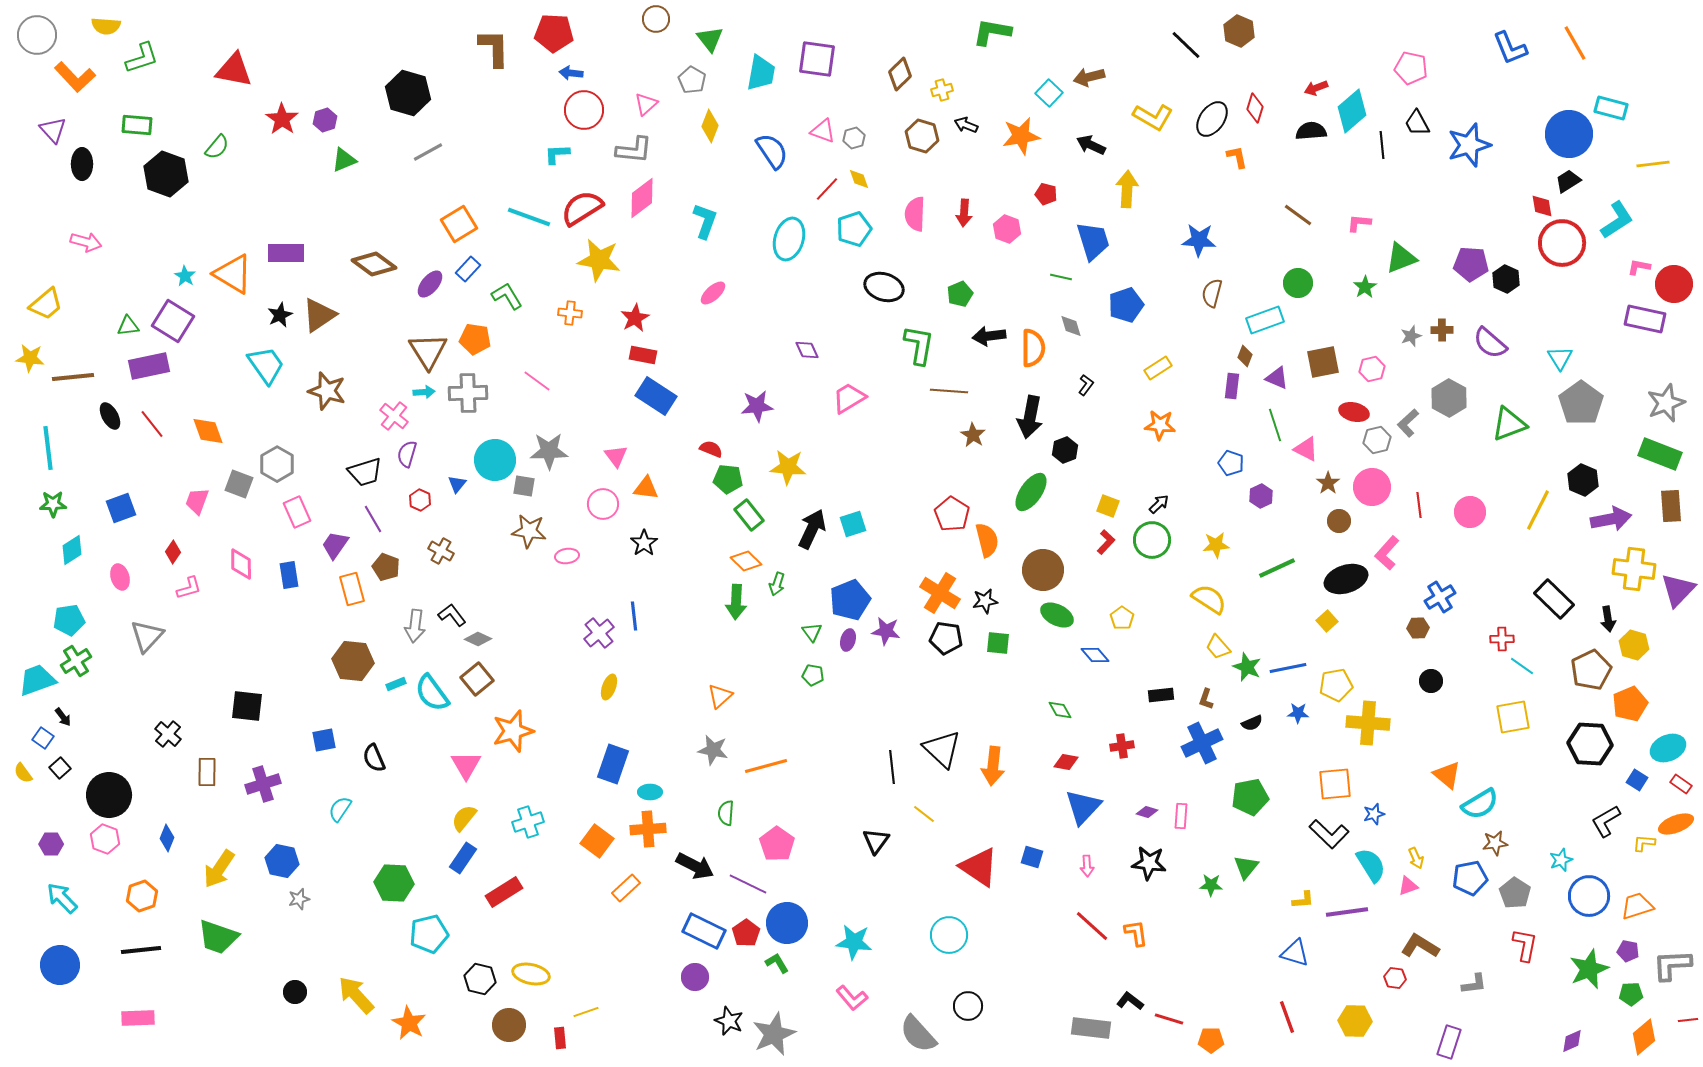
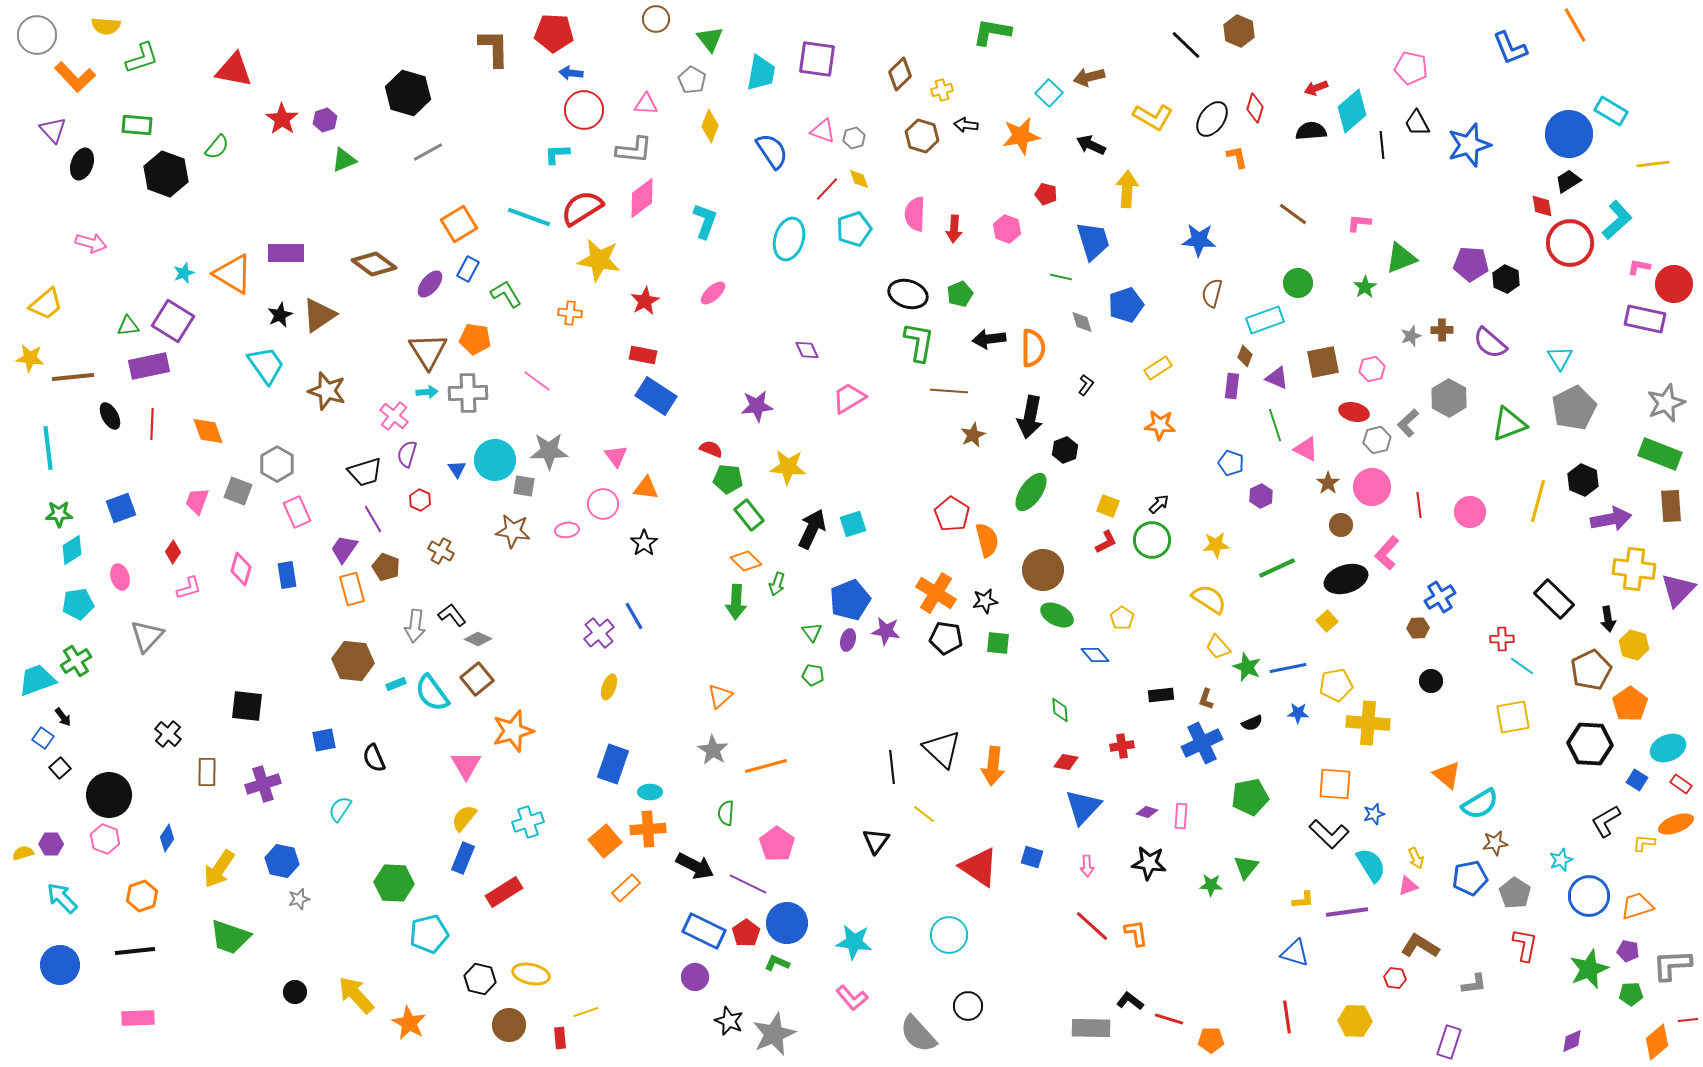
orange line at (1575, 43): moved 18 px up
pink triangle at (646, 104): rotated 45 degrees clockwise
cyan rectangle at (1611, 108): moved 3 px down; rotated 16 degrees clockwise
black arrow at (966, 125): rotated 15 degrees counterclockwise
black ellipse at (82, 164): rotated 20 degrees clockwise
red arrow at (964, 213): moved 10 px left, 16 px down
brown line at (1298, 215): moved 5 px left, 1 px up
cyan L-shape at (1617, 220): rotated 9 degrees counterclockwise
pink arrow at (86, 242): moved 5 px right, 1 px down
red circle at (1562, 243): moved 8 px right
blue rectangle at (468, 269): rotated 15 degrees counterclockwise
cyan star at (185, 276): moved 1 px left, 3 px up; rotated 20 degrees clockwise
black ellipse at (884, 287): moved 24 px right, 7 px down
green L-shape at (507, 296): moved 1 px left, 2 px up
red star at (635, 318): moved 10 px right, 17 px up
gray diamond at (1071, 326): moved 11 px right, 4 px up
black arrow at (989, 336): moved 3 px down
green L-shape at (919, 345): moved 3 px up
cyan arrow at (424, 392): moved 3 px right
gray pentagon at (1581, 403): moved 7 px left, 5 px down; rotated 9 degrees clockwise
red line at (152, 424): rotated 40 degrees clockwise
brown star at (973, 435): rotated 15 degrees clockwise
gray square at (239, 484): moved 1 px left, 7 px down
blue triangle at (457, 484): moved 15 px up; rotated 12 degrees counterclockwise
green star at (53, 504): moved 6 px right, 10 px down
yellow line at (1538, 510): moved 9 px up; rotated 12 degrees counterclockwise
brown circle at (1339, 521): moved 2 px right, 4 px down
brown star at (529, 531): moved 16 px left
red L-shape at (1106, 542): rotated 20 degrees clockwise
purple trapezoid at (335, 545): moved 9 px right, 4 px down
pink ellipse at (567, 556): moved 26 px up
pink diamond at (241, 564): moved 5 px down; rotated 16 degrees clockwise
blue rectangle at (289, 575): moved 2 px left
orange cross at (940, 593): moved 4 px left
blue line at (634, 616): rotated 24 degrees counterclockwise
cyan pentagon at (69, 620): moved 9 px right, 16 px up
orange pentagon at (1630, 704): rotated 12 degrees counterclockwise
green diamond at (1060, 710): rotated 25 degrees clockwise
gray star at (713, 750): rotated 20 degrees clockwise
yellow semicircle at (23, 773): moved 80 px down; rotated 110 degrees clockwise
orange square at (1335, 784): rotated 9 degrees clockwise
blue diamond at (167, 838): rotated 12 degrees clockwise
orange square at (597, 841): moved 8 px right; rotated 12 degrees clockwise
blue rectangle at (463, 858): rotated 12 degrees counterclockwise
green trapezoid at (218, 937): moved 12 px right
black line at (141, 950): moved 6 px left, 1 px down
green L-shape at (777, 963): rotated 35 degrees counterclockwise
red line at (1287, 1017): rotated 12 degrees clockwise
gray rectangle at (1091, 1028): rotated 6 degrees counterclockwise
orange diamond at (1644, 1037): moved 13 px right, 5 px down
